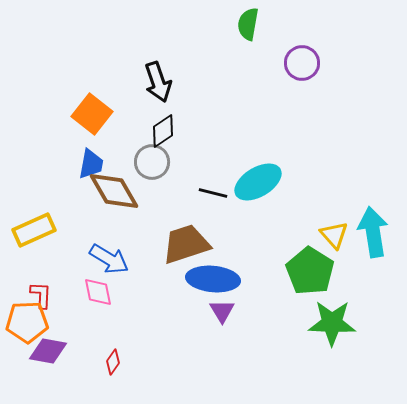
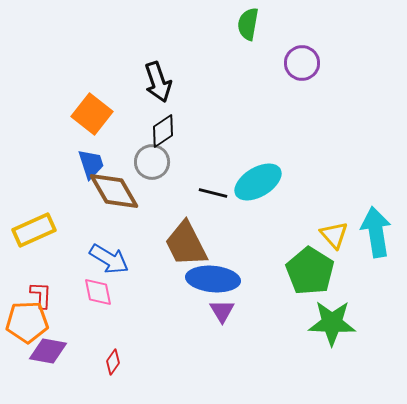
blue trapezoid: rotated 28 degrees counterclockwise
cyan arrow: moved 3 px right
brown trapezoid: rotated 99 degrees counterclockwise
